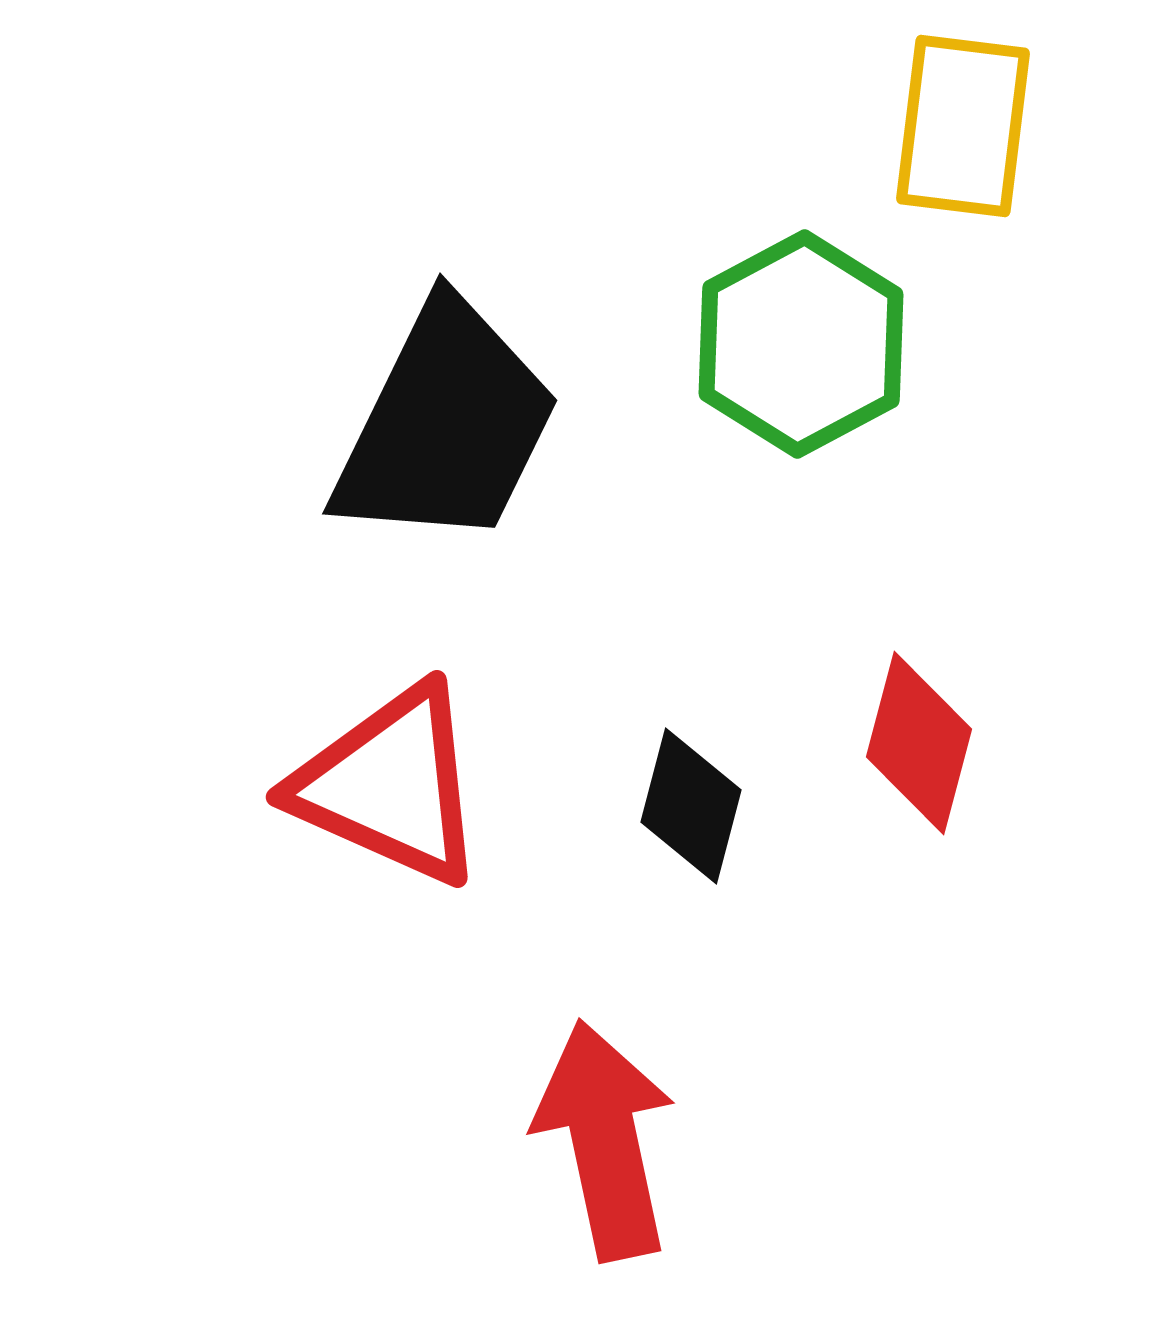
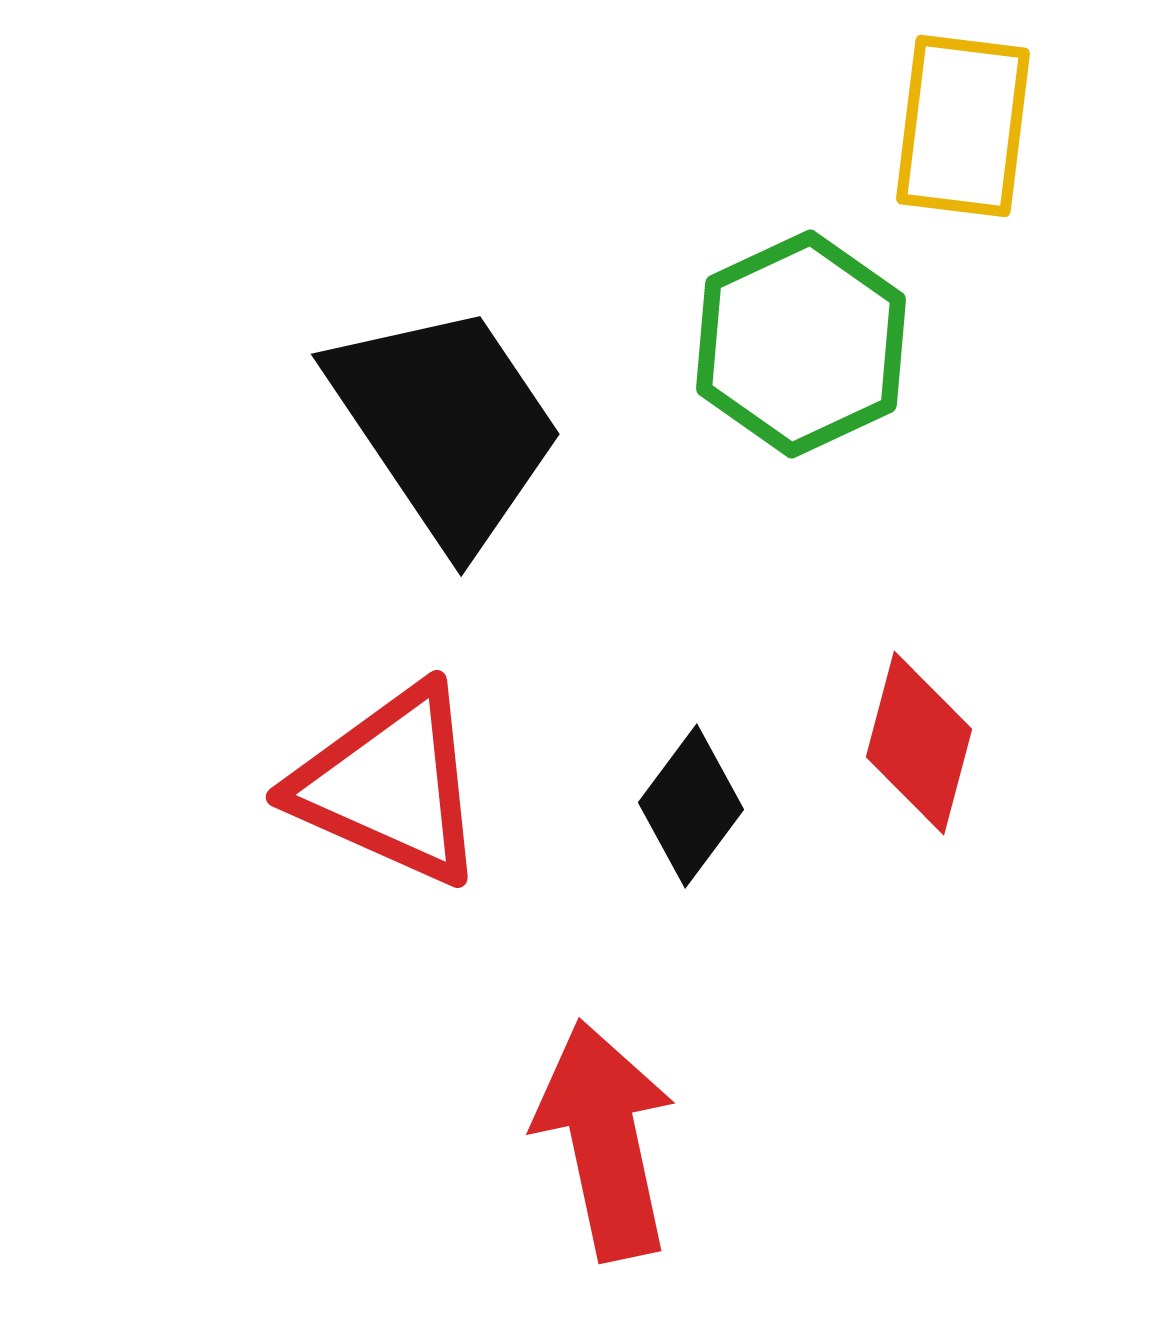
green hexagon: rotated 3 degrees clockwise
black trapezoid: rotated 60 degrees counterclockwise
black diamond: rotated 22 degrees clockwise
